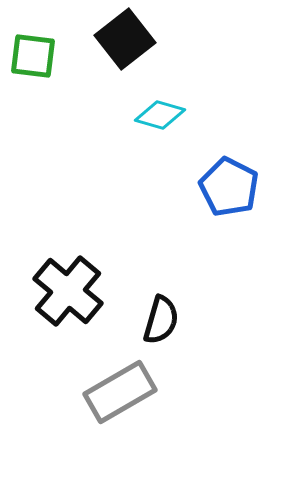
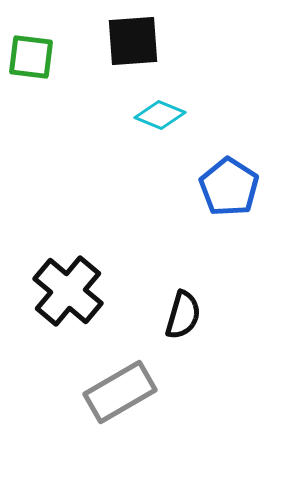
black square: moved 8 px right, 2 px down; rotated 34 degrees clockwise
green square: moved 2 px left, 1 px down
cyan diamond: rotated 6 degrees clockwise
blue pentagon: rotated 6 degrees clockwise
black semicircle: moved 22 px right, 5 px up
